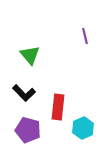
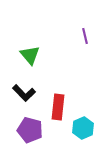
purple pentagon: moved 2 px right
